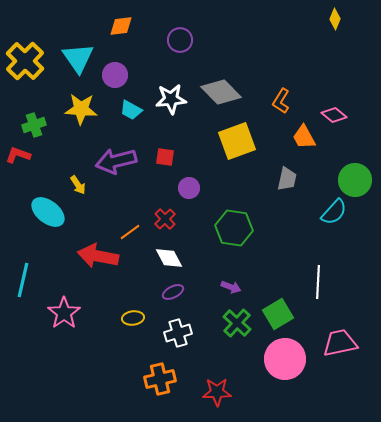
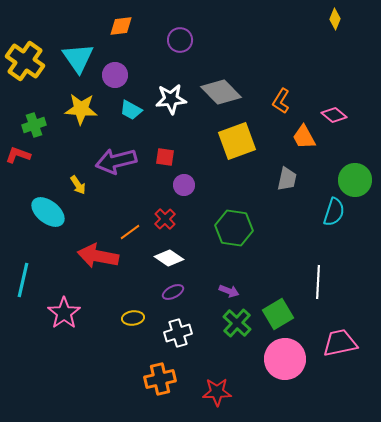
yellow cross at (25, 61): rotated 9 degrees counterclockwise
purple circle at (189, 188): moved 5 px left, 3 px up
cyan semicircle at (334, 212): rotated 24 degrees counterclockwise
white diamond at (169, 258): rotated 28 degrees counterclockwise
purple arrow at (231, 287): moved 2 px left, 4 px down
